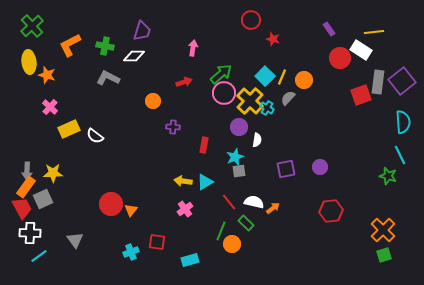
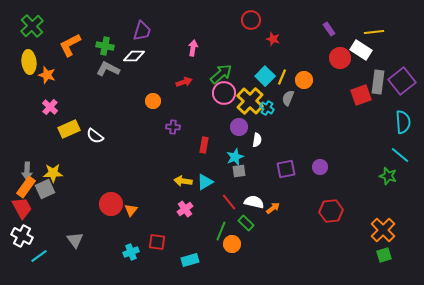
gray L-shape at (108, 78): moved 9 px up
gray semicircle at (288, 98): rotated 21 degrees counterclockwise
cyan line at (400, 155): rotated 24 degrees counterclockwise
gray square at (43, 199): moved 2 px right, 10 px up
white cross at (30, 233): moved 8 px left, 3 px down; rotated 25 degrees clockwise
